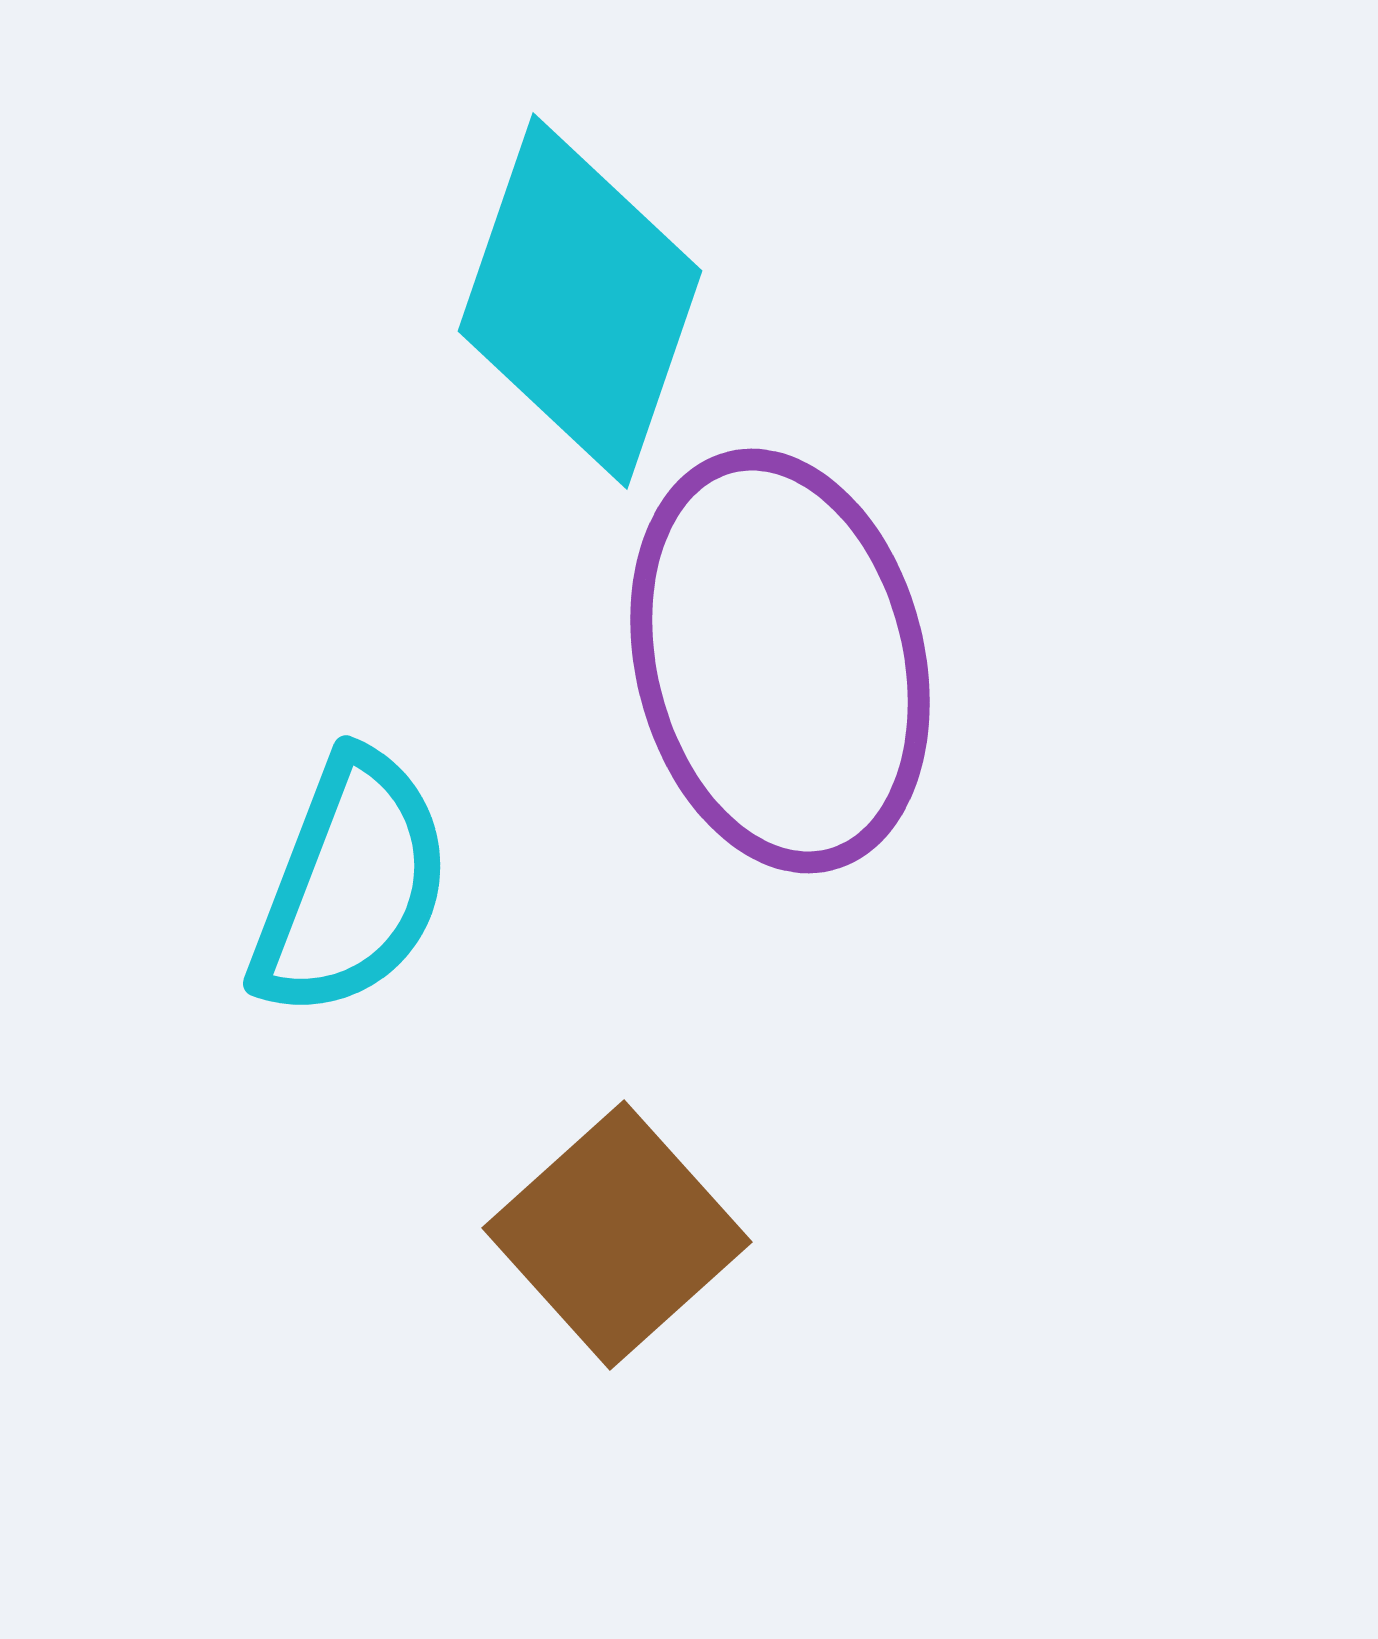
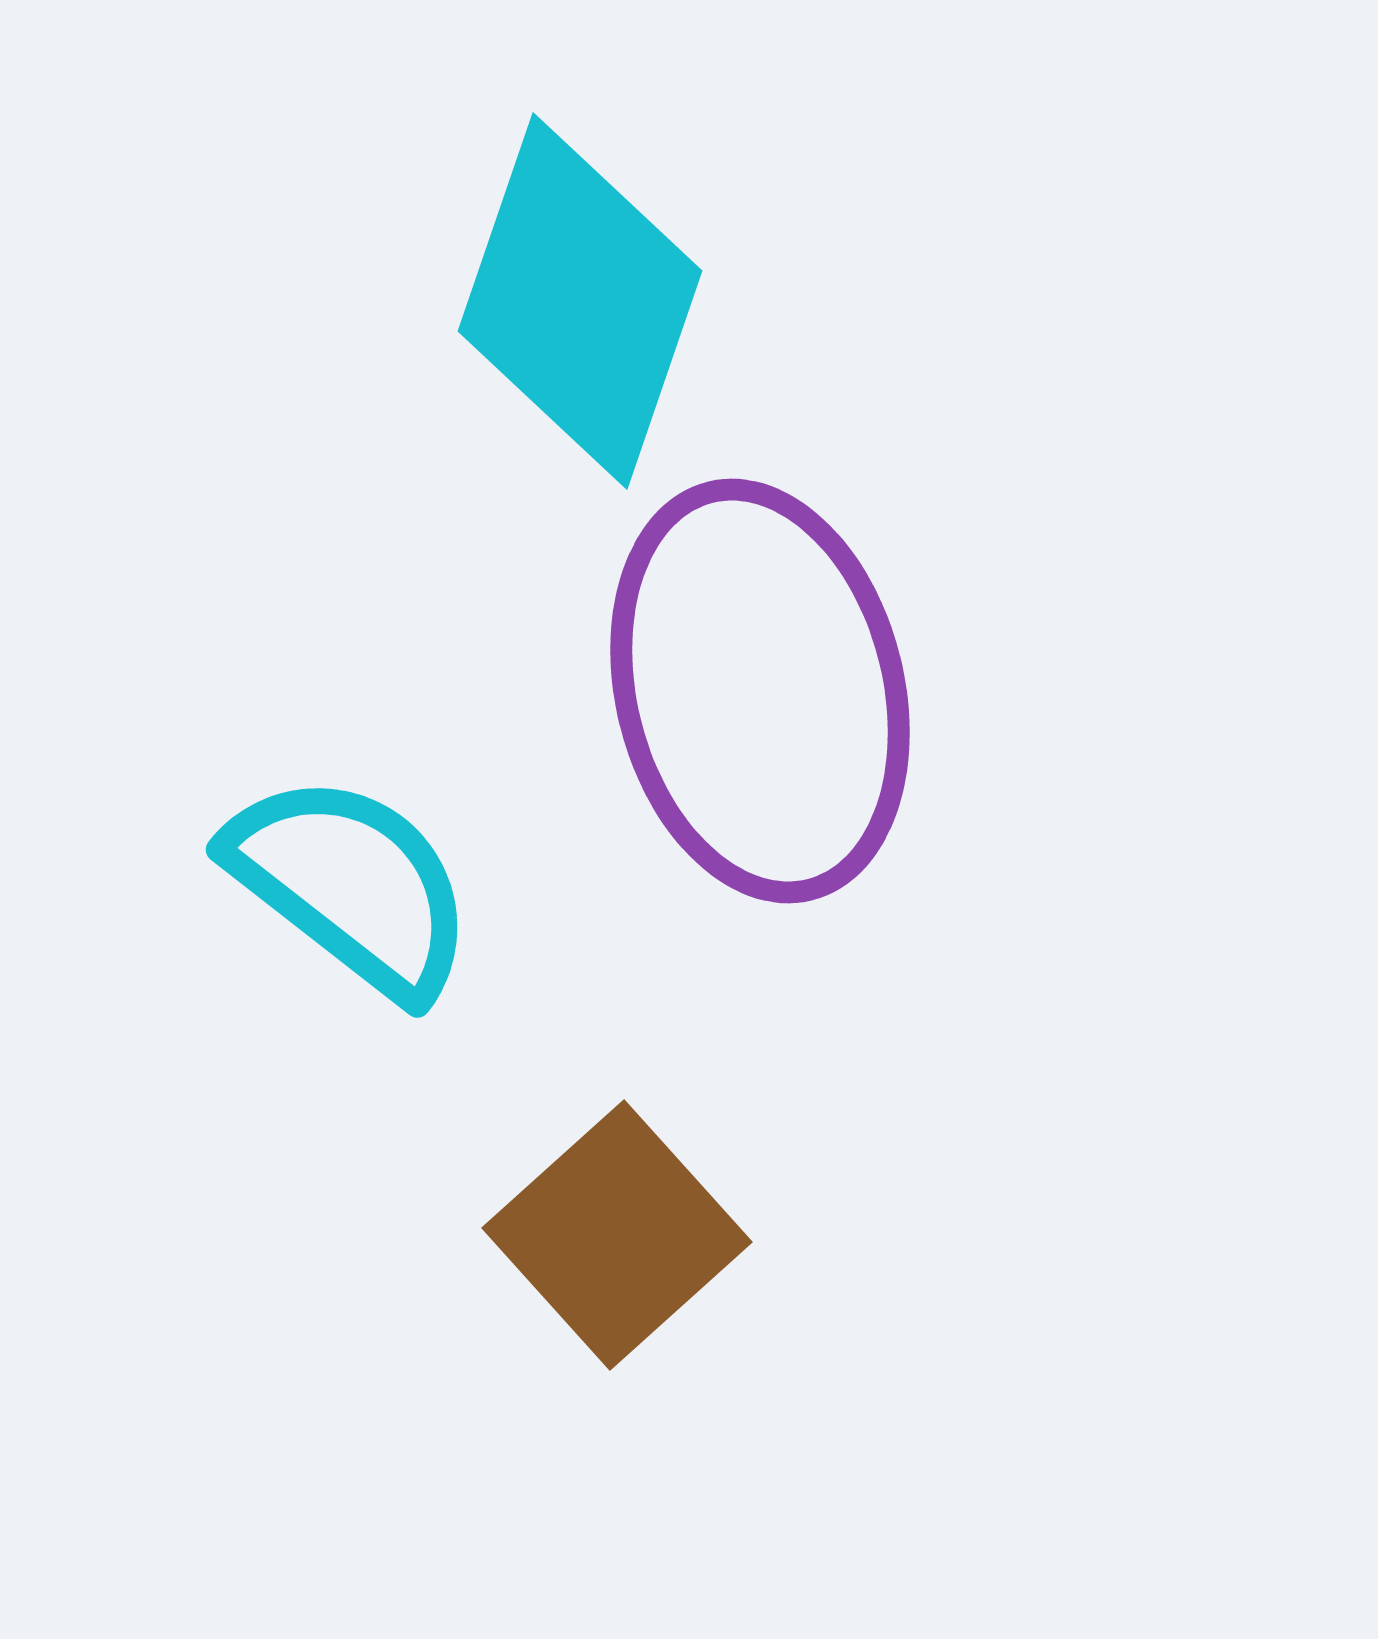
purple ellipse: moved 20 px left, 30 px down
cyan semicircle: rotated 73 degrees counterclockwise
